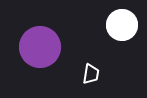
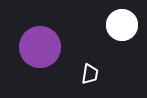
white trapezoid: moved 1 px left
